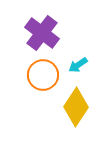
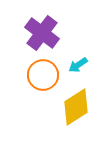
yellow diamond: rotated 24 degrees clockwise
